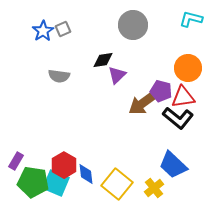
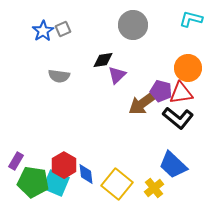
red triangle: moved 2 px left, 4 px up
